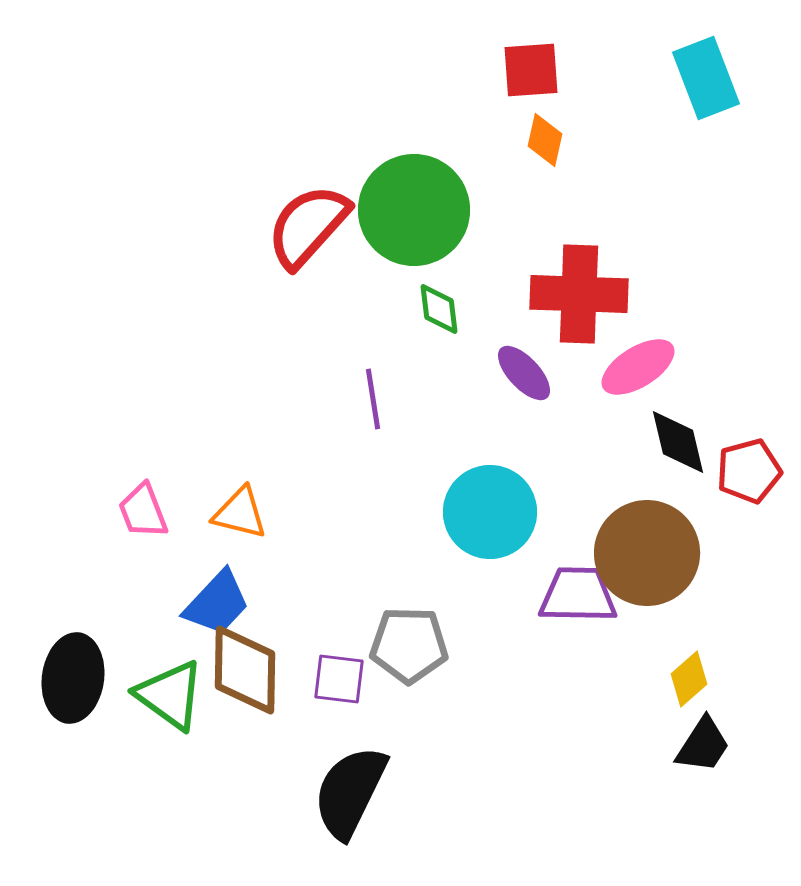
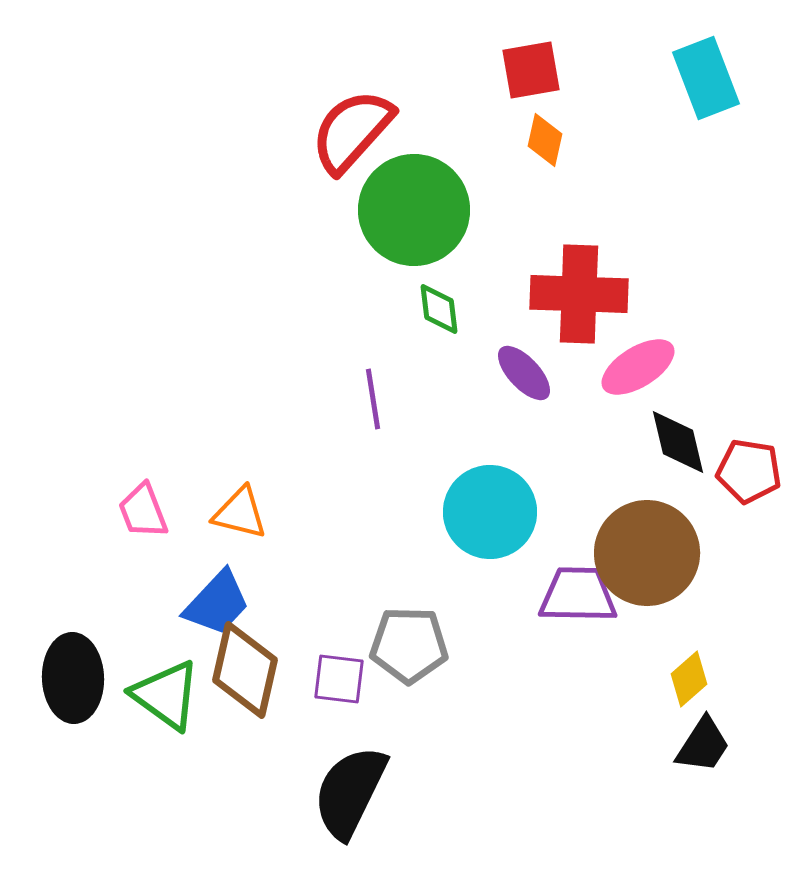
red square: rotated 6 degrees counterclockwise
red semicircle: moved 44 px right, 95 px up
red pentagon: rotated 24 degrees clockwise
brown diamond: rotated 12 degrees clockwise
black ellipse: rotated 10 degrees counterclockwise
green triangle: moved 4 px left
